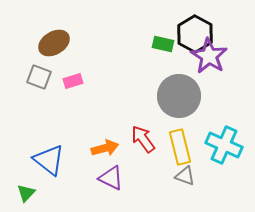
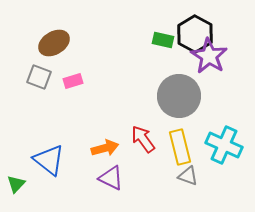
green rectangle: moved 4 px up
gray triangle: moved 3 px right
green triangle: moved 10 px left, 9 px up
